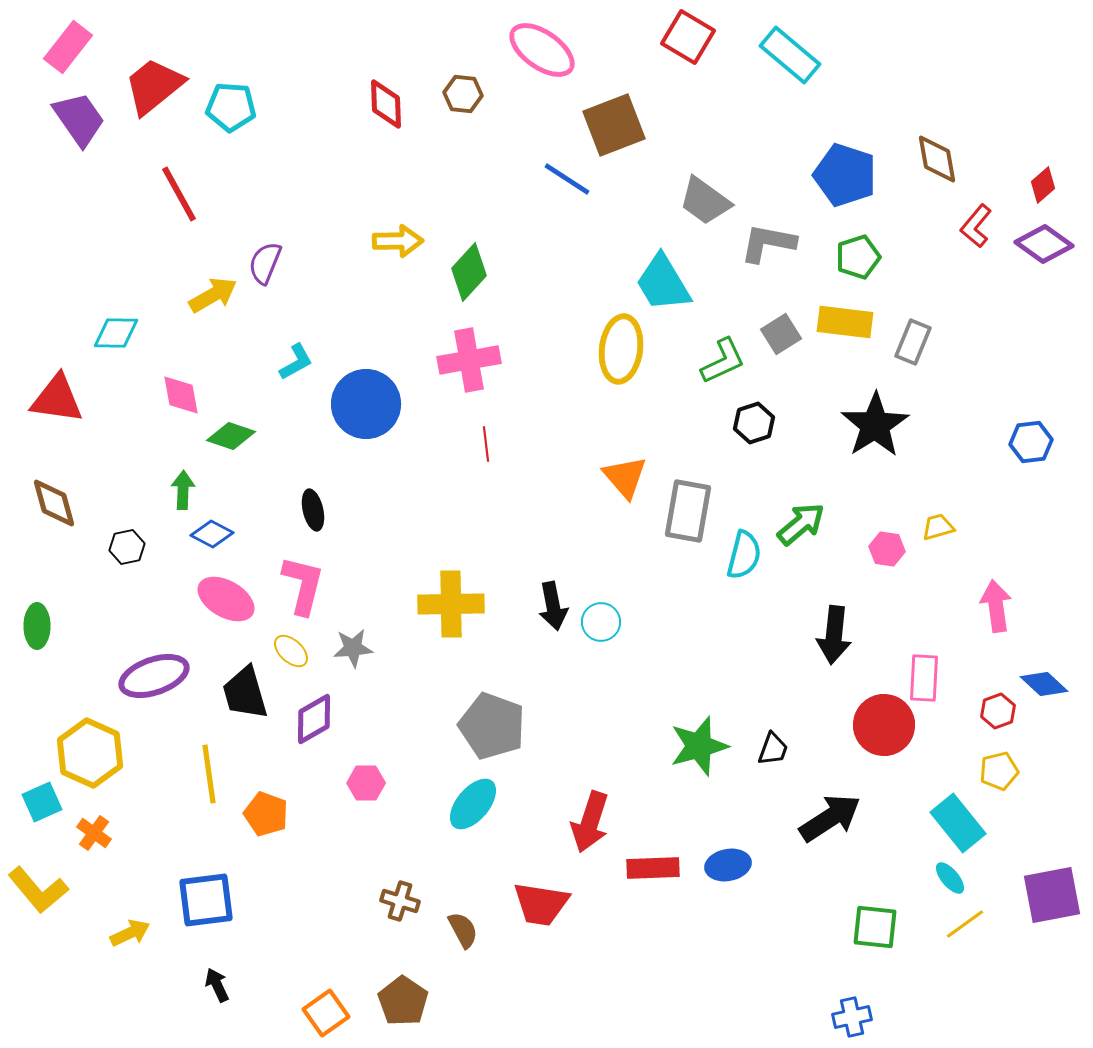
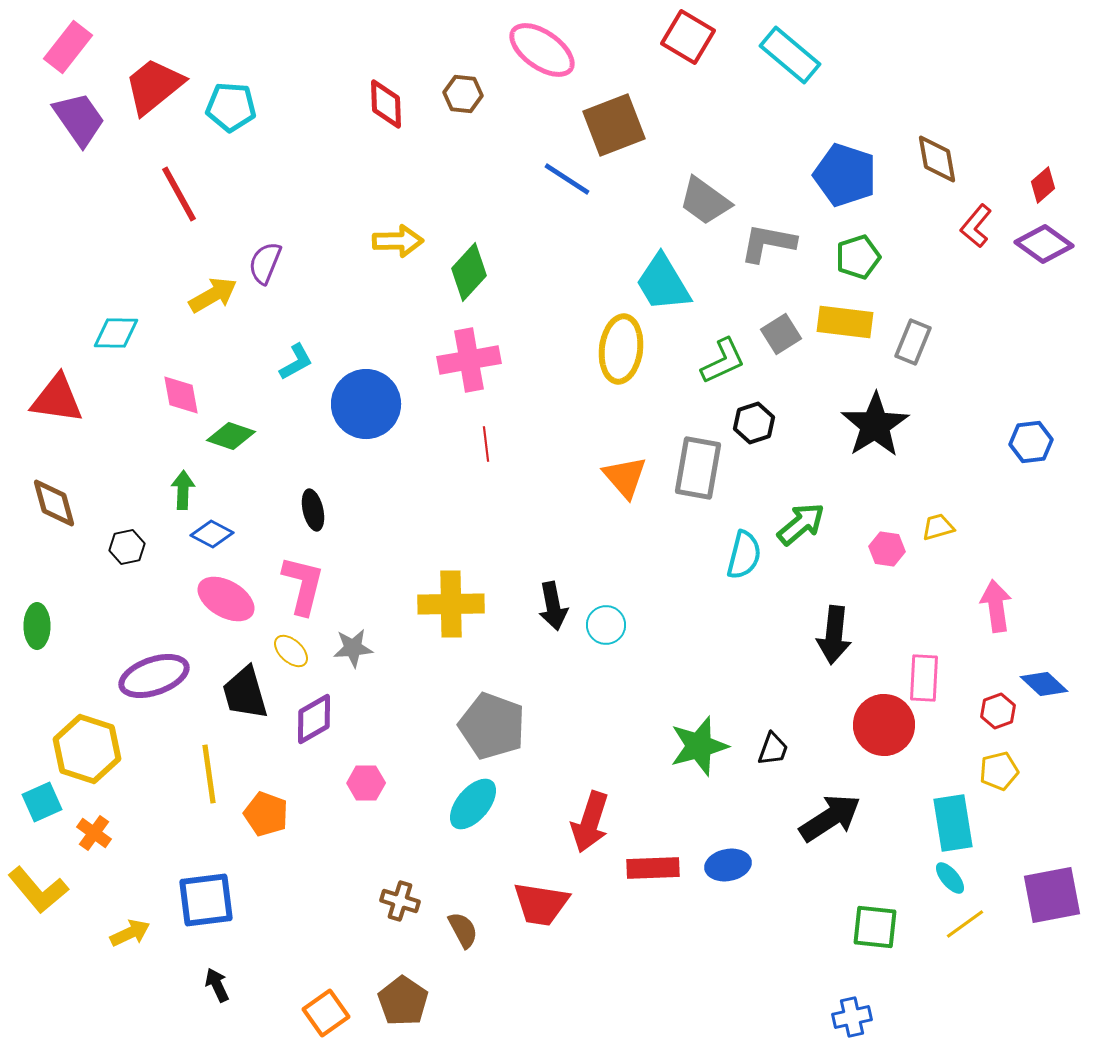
gray rectangle at (688, 511): moved 10 px right, 43 px up
cyan circle at (601, 622): moved 5 px right, 3 px down
yellow hexagon at (90, 753): moved 3 px left, 4 px up; rotated 6 degrees counterclockwise
cyan rectangle at (958, 823): moved 5 px left; rotated 30 degrees clockwise
